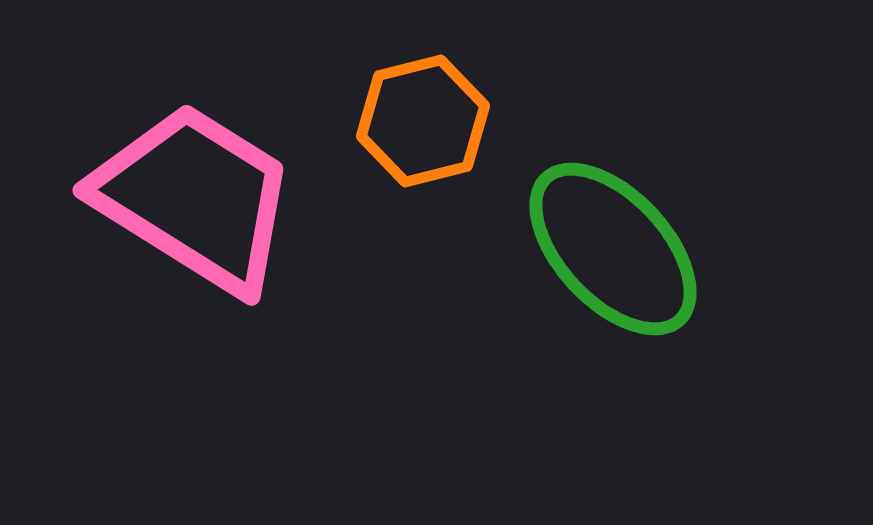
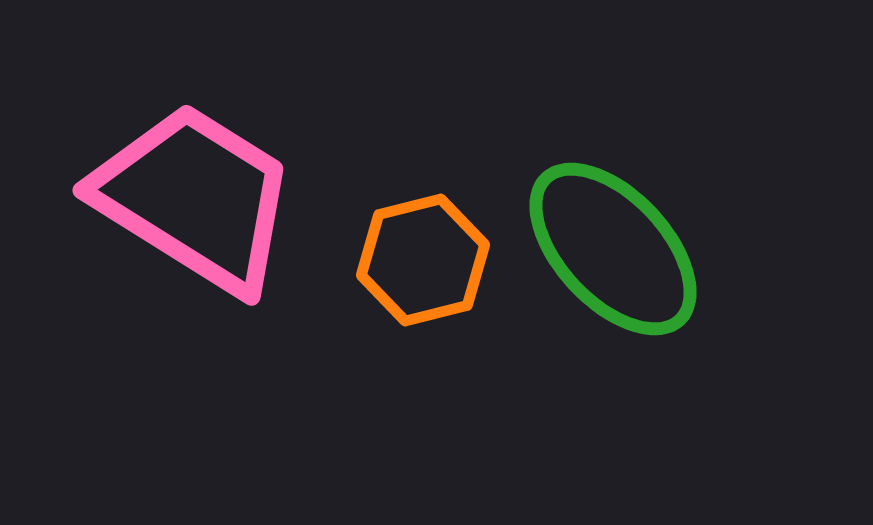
orange hexagon: moved 139 px down
